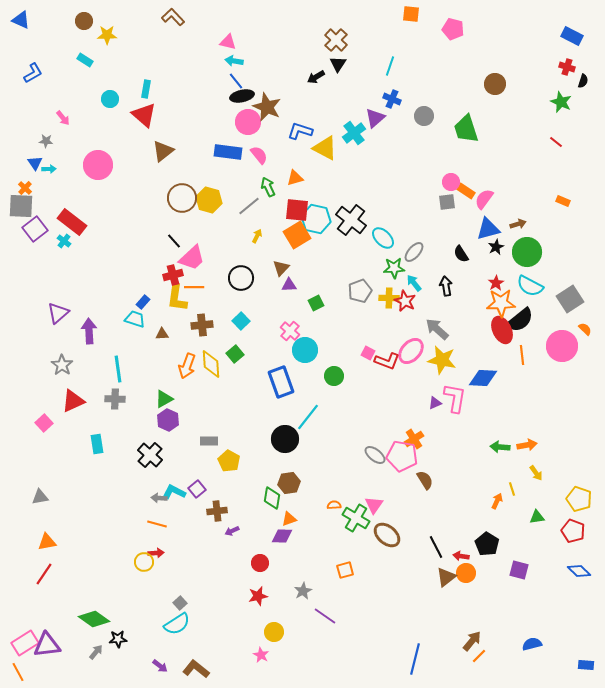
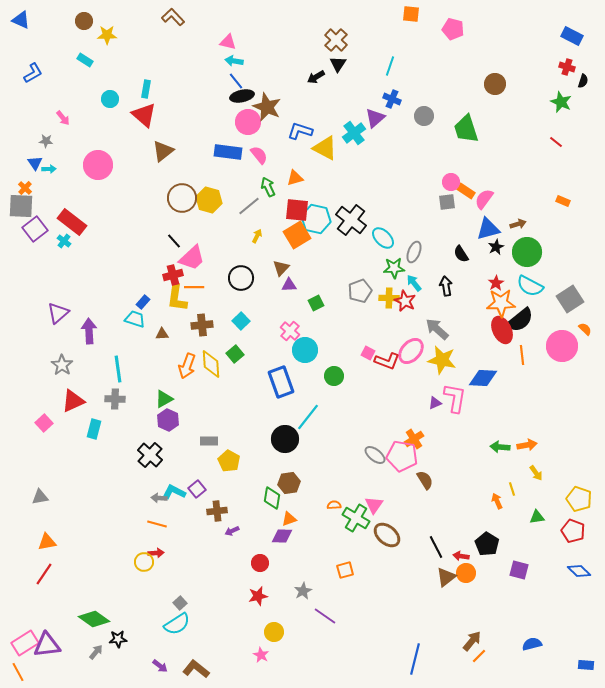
gray ellipse at (414, 252): rotated 20 degrees counterclockwise
cyan rectangle at (97, 444): moved 3 px left, 15 px up; rotated 24 degrees clockwise
orange arrow at (497, 501): rotated 49 degrees counterclockwise
